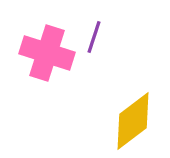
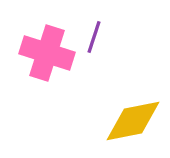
yellow diamond: rotated 26 degrees clockwise
